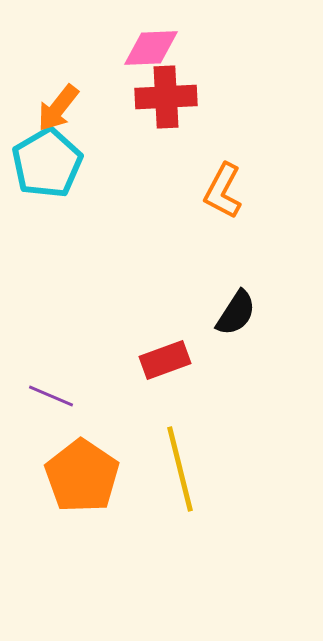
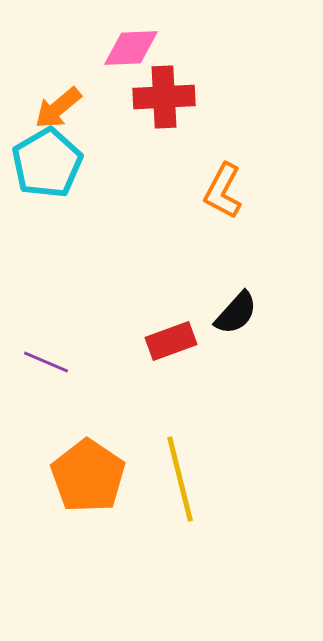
pink diamond: moved 20 px left
red cross: moved 2 px left
orange arrow: rotated 12 degrees clockwise
black semicircle: rotated 9 degrees clockwise
red rectangle: moved 6 px right, 19 px up
purple line: moved 5 px left, 34 px up
yellow line: moved 10 px down
orange pentagon: moved 6 px right
